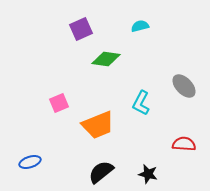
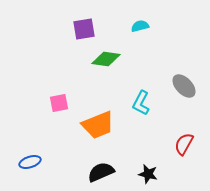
purple square: moved 3 px right; rotated 15 degrees clockwise
pink square: rotated 12 degrees clockwise
red semicircle: rotated 65 degrees counterclockwise
black semicircle: rotated 16 degrees clockwise
